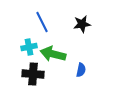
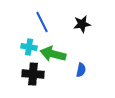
cyan cross: rotated 21 degrees clockwise
